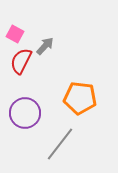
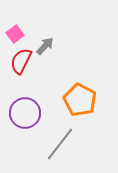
pink square: rotated 24 degrees clockwise
orange pentagon: moved 2 px down; rotated 20 degrees clockwise
